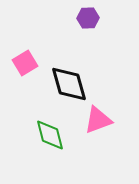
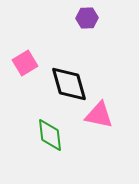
purple hexagon: moved 1 px left
pink triangle: moved 1 px right, 5 px up; rotated 32 degrees clockwise
green diamond: rotated 8 degrees clockwise
